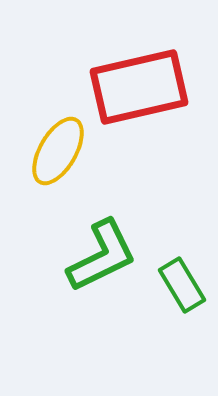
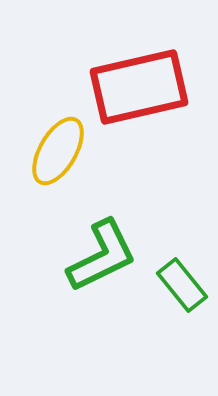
green rectangle: rotated 8 degrees counterclockwise
